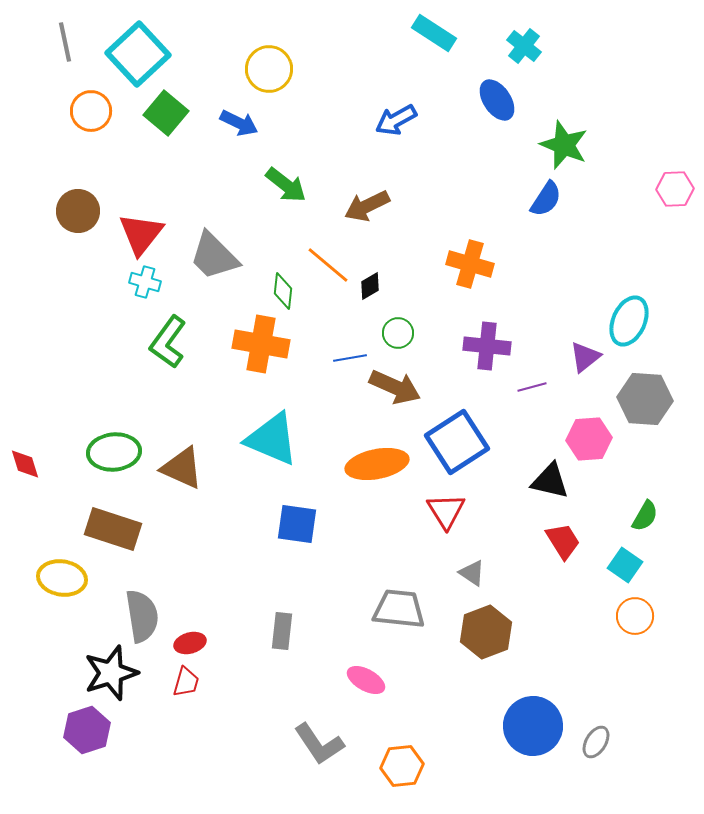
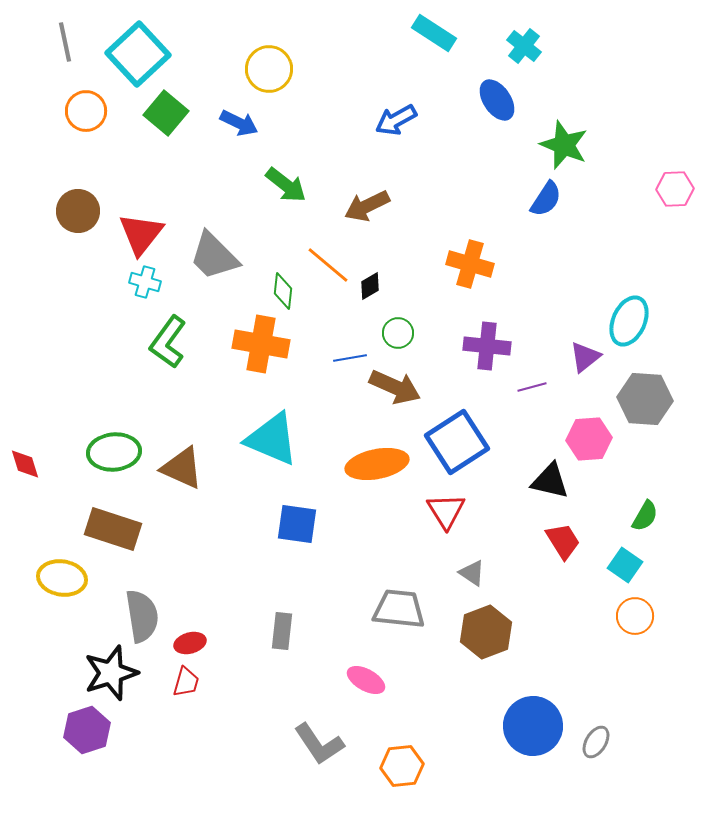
orange circle at (91, 111): moved 5 px left
